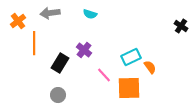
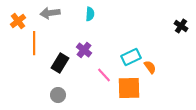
cyan semicircle: rotated 104 degrees counterclockwise
